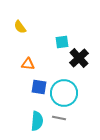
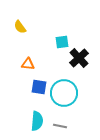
gray line: moved 1 px right, 8 px down
